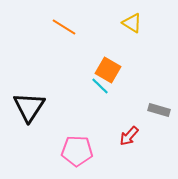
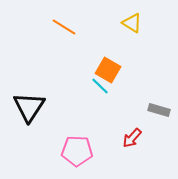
red arrow: moved 3 px right, 2 px down
